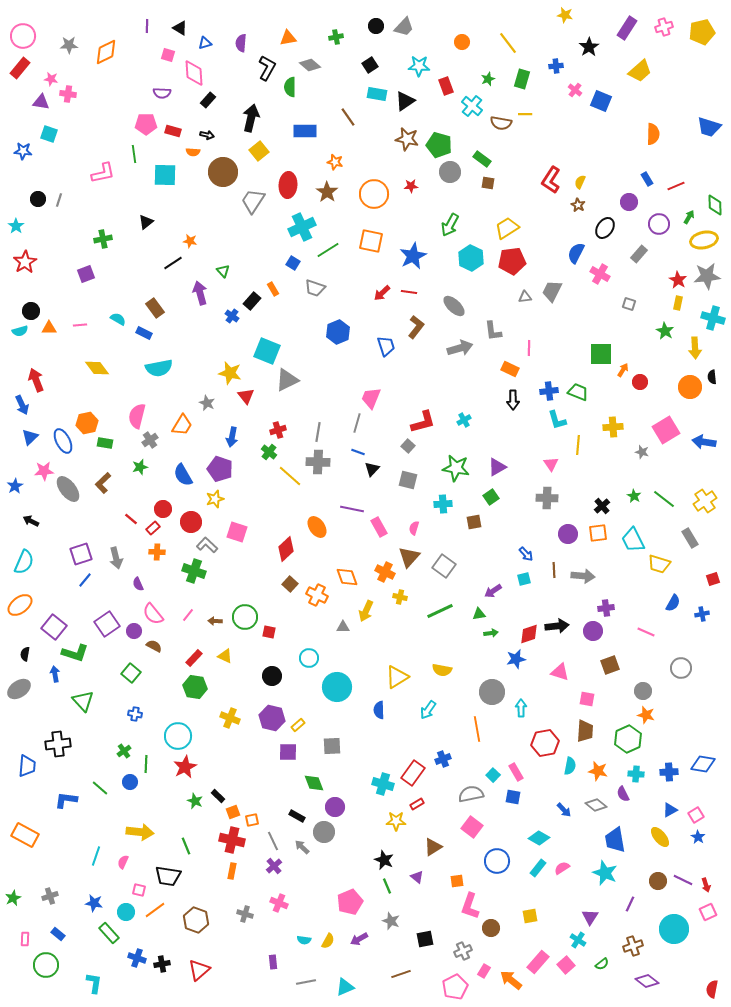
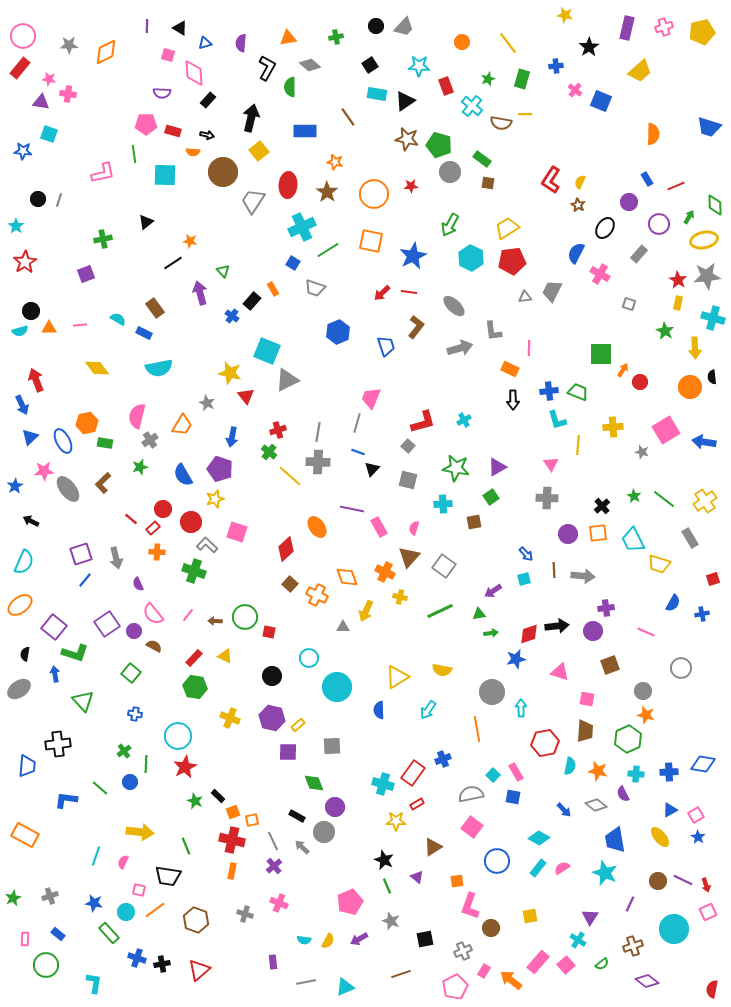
purple rectangle at (627, 28): rotated 20 degrees counterclockwise
pink star at (51, 79): moved 2 px left
